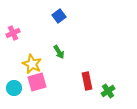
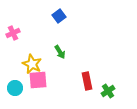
green arrow: moved 1 px right
pink square: moved 1 px right, 2 px up; rotated 12 degrees clockwise
cyan circle: moved 1 px right
